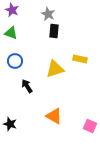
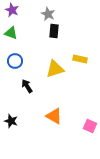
black star: moved 1 px right, 3 px up
